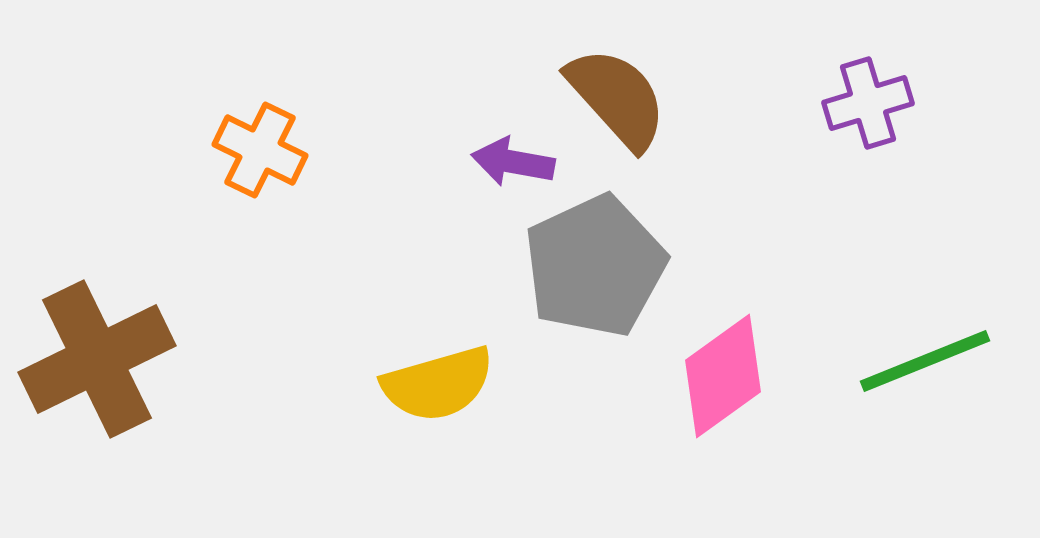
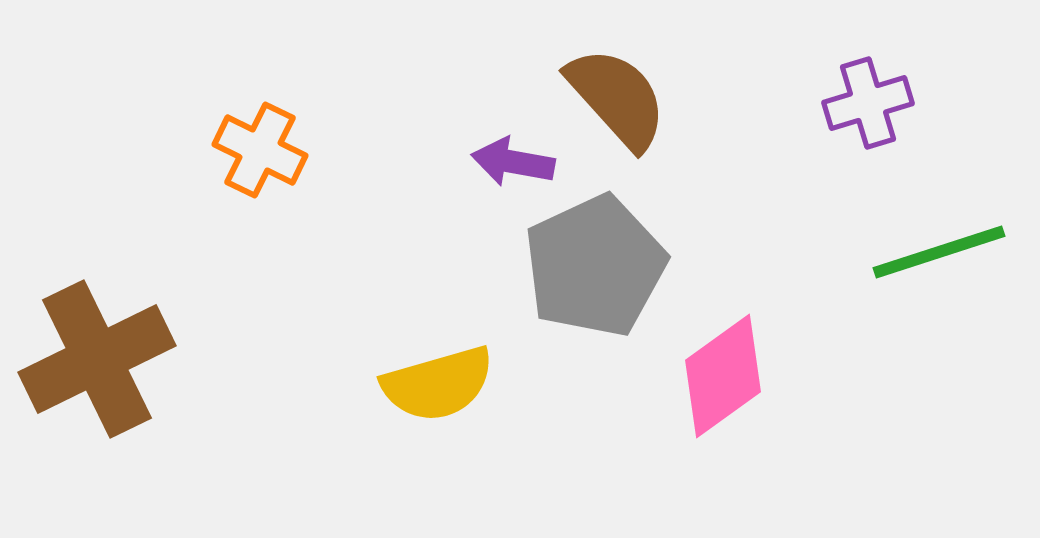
green line: moved 14 px right, 109 px up; rotated 4 degrees clockwise
